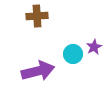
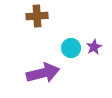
cyan circle: moved 2 px left, 6 px up
purple arrow: moved 5 px right, 2 px down
